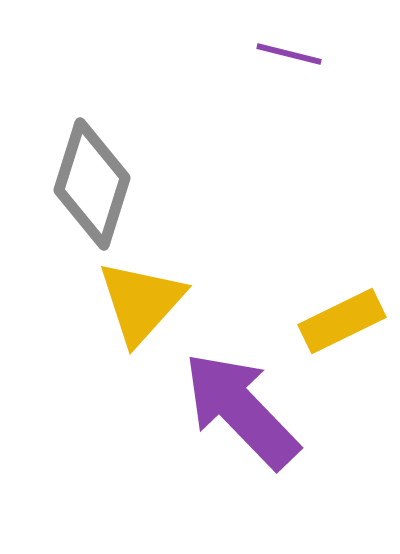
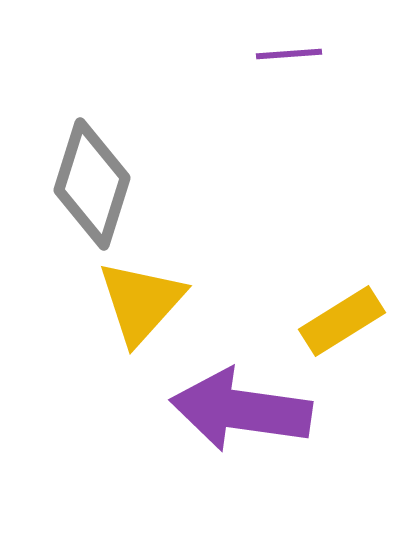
purple line: rotated 18 degrees counterclockwise
yellow rectangle: rotated 6 degrees counterclockwise
purple arrow: rotated 38 degrees counterclockwise
